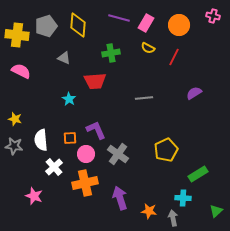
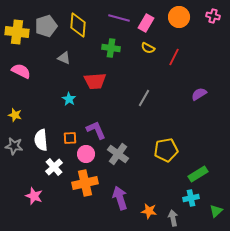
orange circle: moved 8 px up
yellow cross: moved 3 px up
green cross: moved 5 px up; rotated 18 degrees clockwise
purple semicircle: moved 5 px right, 1 px down
gray line: rotated 54 degrees counterclockwise
yellow star: moved 4 px up
yellow pentagon: rotated 15 degrees clockwise
cyan cross: moved 8 px right; rotated 14 degrees counterclockwise
